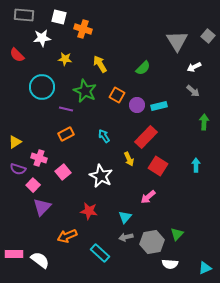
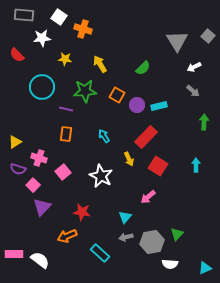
white square at (59, 17): rotated 21 degrees clockwise
green star at (85, 91): rotated 30 degrees counterclockwise
orange rectangle at (66, 134): rotated 56 degrees counterclockwise
red star at (89, 211): moved 7 px left, 1 px down
